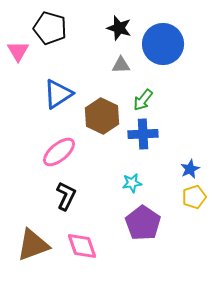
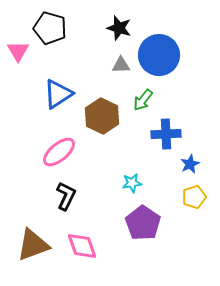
blue circle: moved 4 px left, 11 px down
blue cross: moved 23 px right
blue star: moved 5 px up
